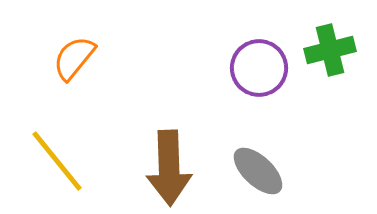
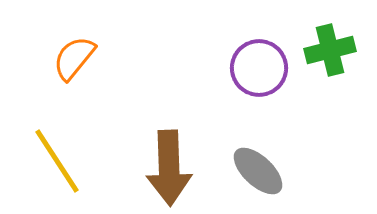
yellow line: rotated 6 degrees clockwise
